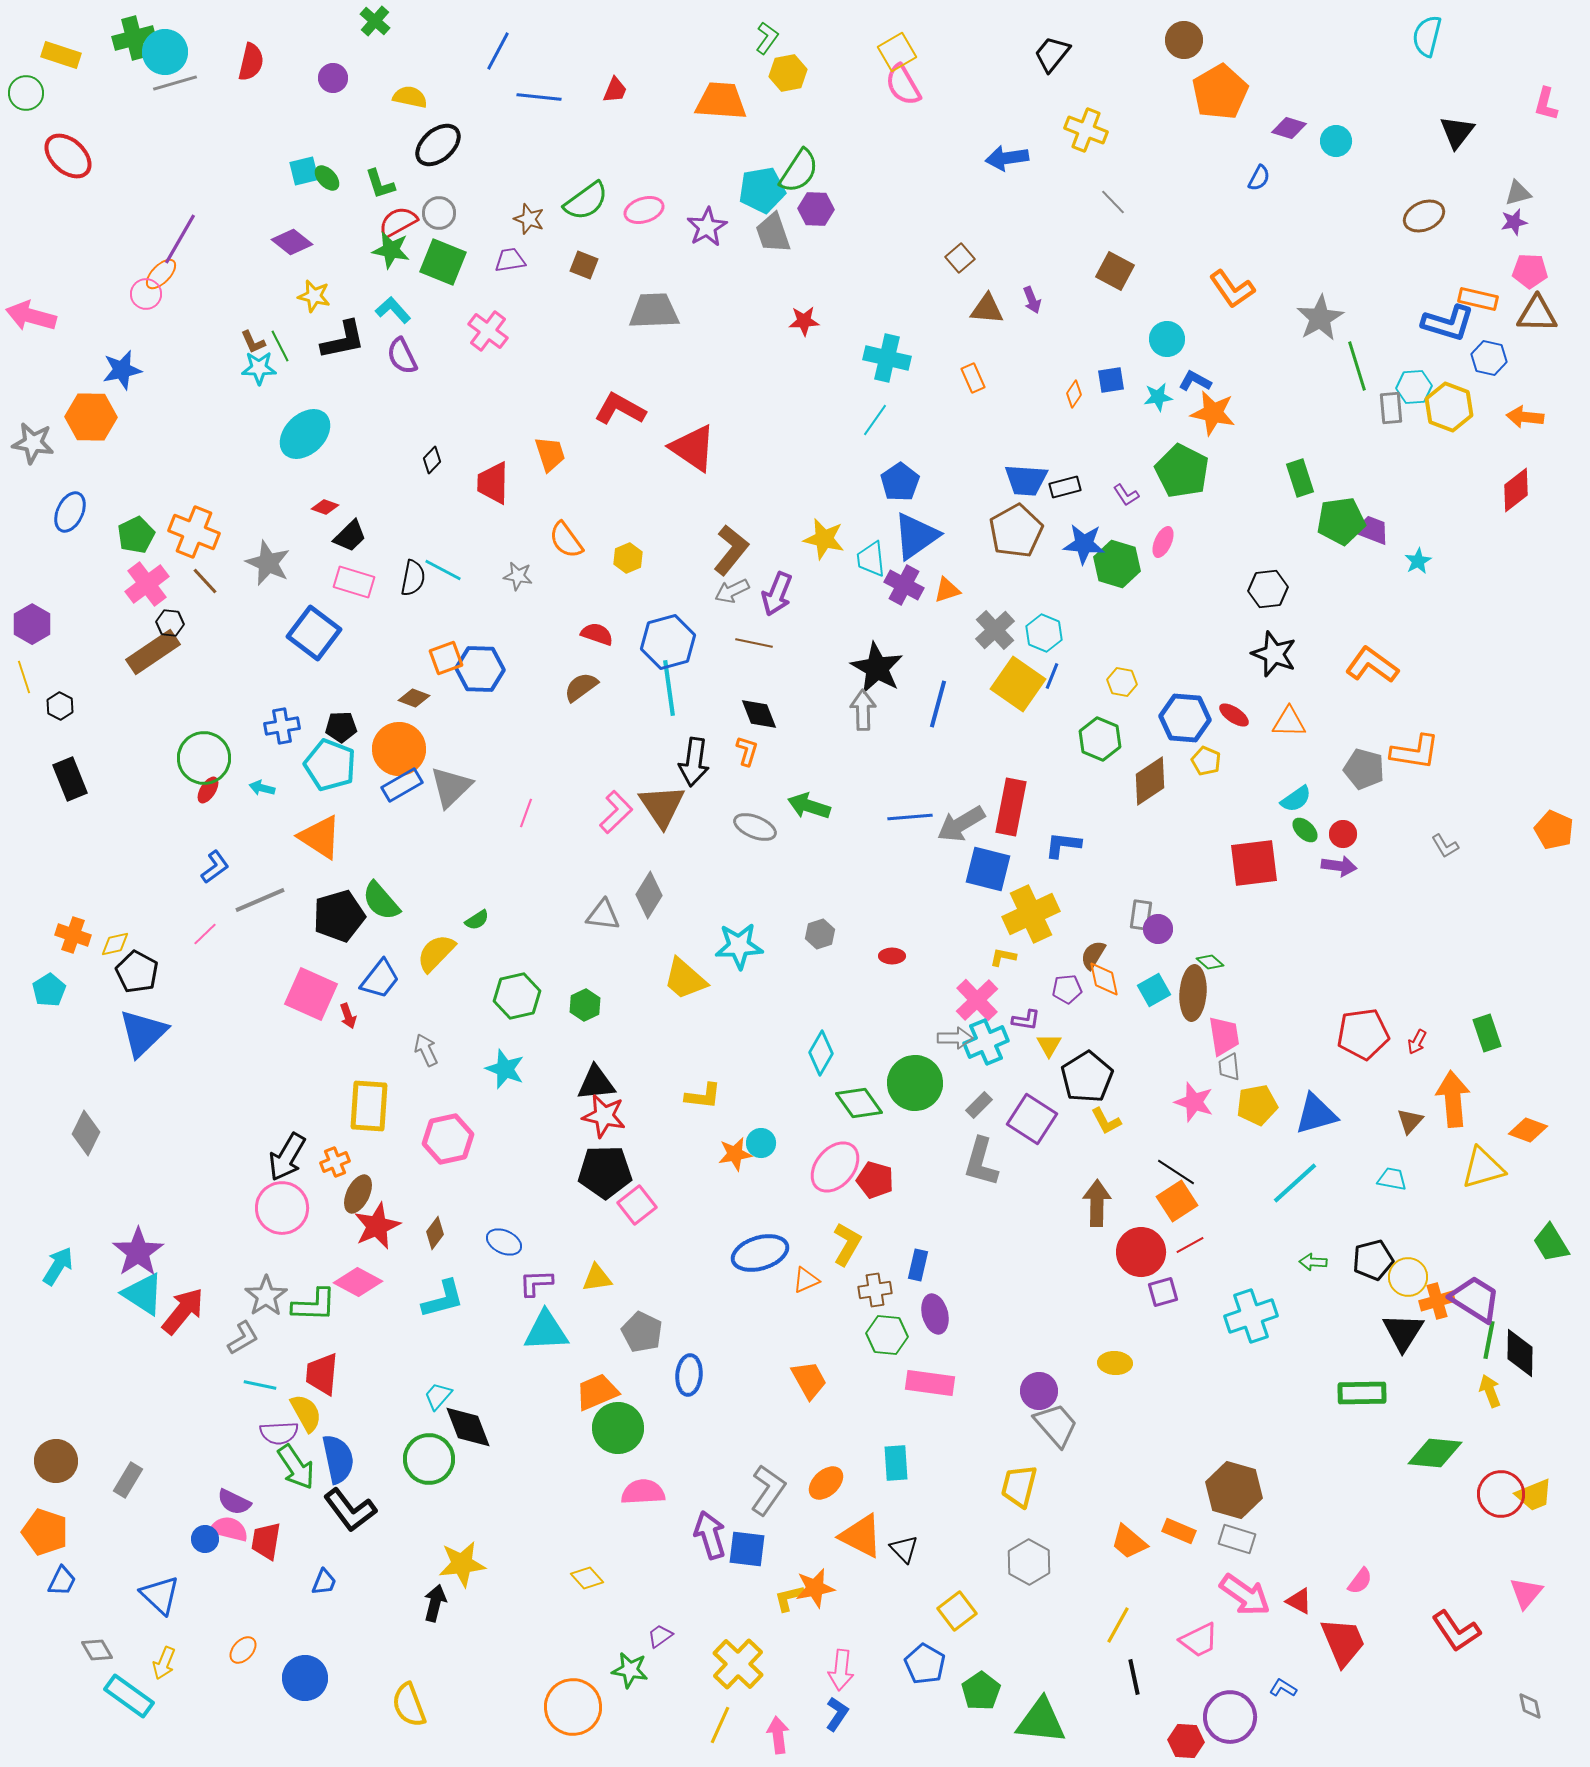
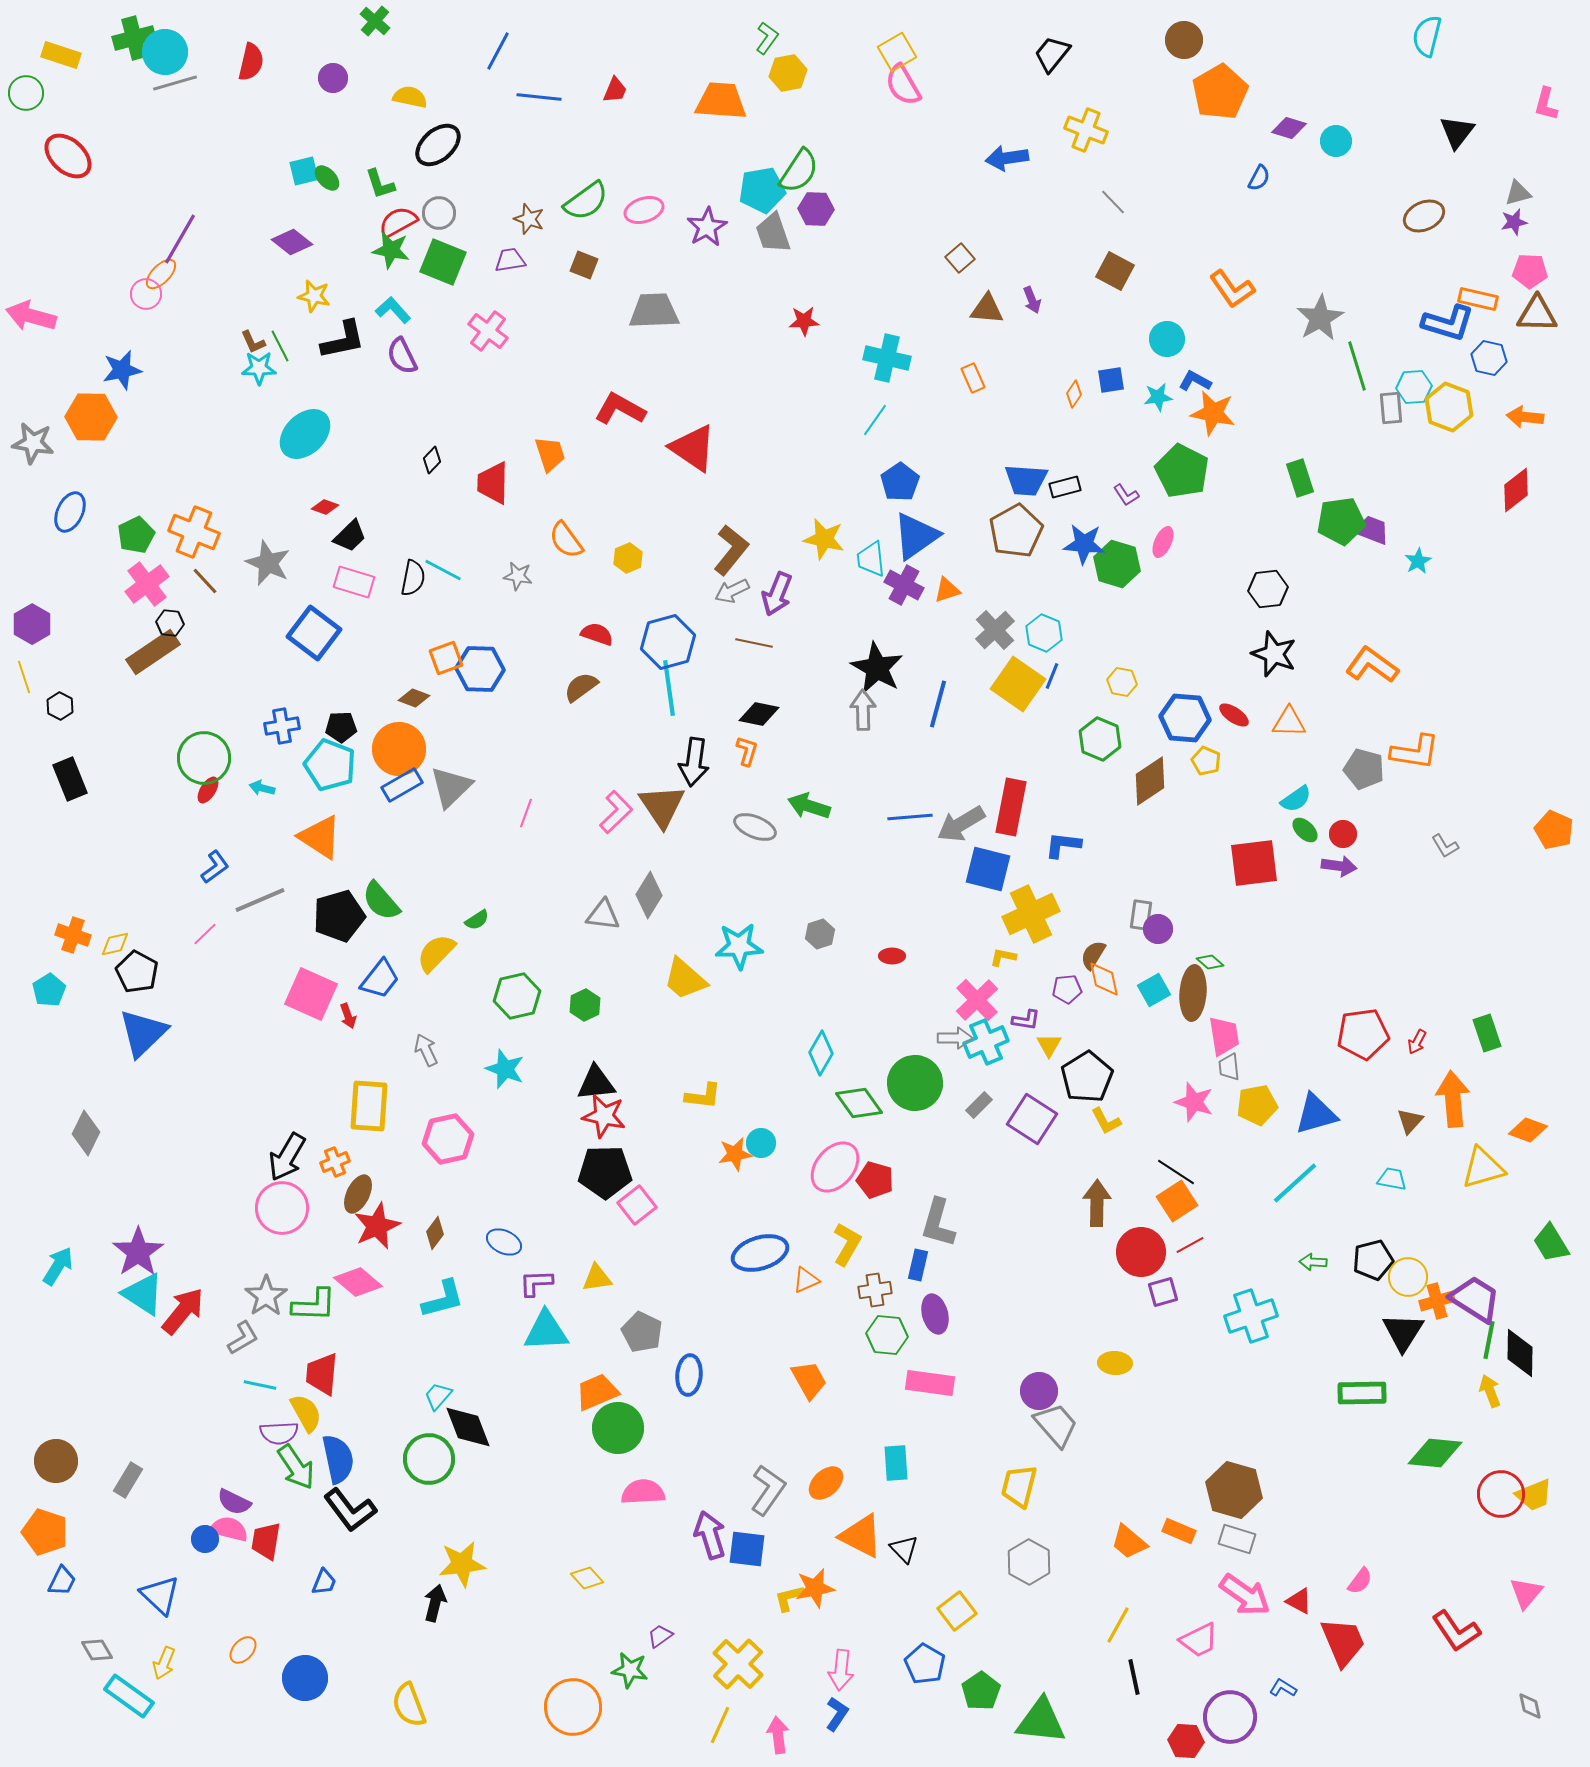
black diamond at (759, 714): rotated 57 degrees counterclockwise
gray L-shape at (981, 1162): moved 43 px left, 61 px down
pink diamond at (358, 1282): rotated 12 degrees clockwise
